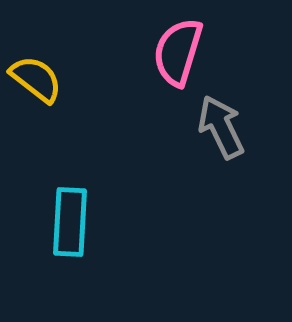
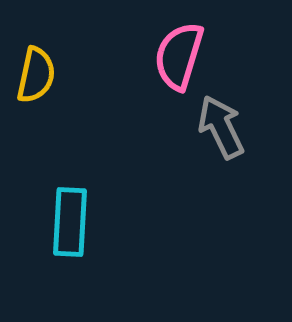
pink semicircle: moved 1 px right, 4 px down
yellow semicircle: moved 4 px up; rotated 64 degrees clockwise
